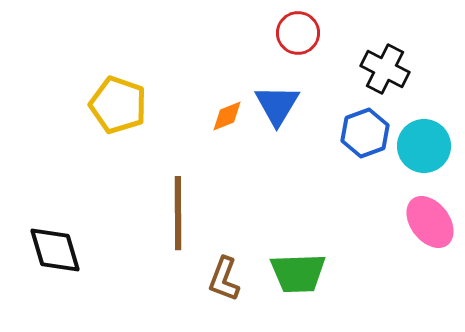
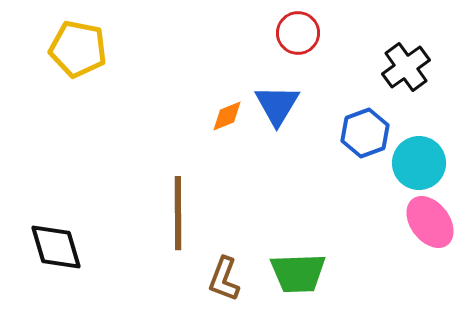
black cross: moved 21 px right, 2 px up; rotated 27 degrees clockwise
yellow pentagon: moved 40 px left, 56 px up; rotated 8 degrees counterclockwise
cyan circle: moved 5 px left, 17 px down
black diamond: moved 1 px right, 3 px up
